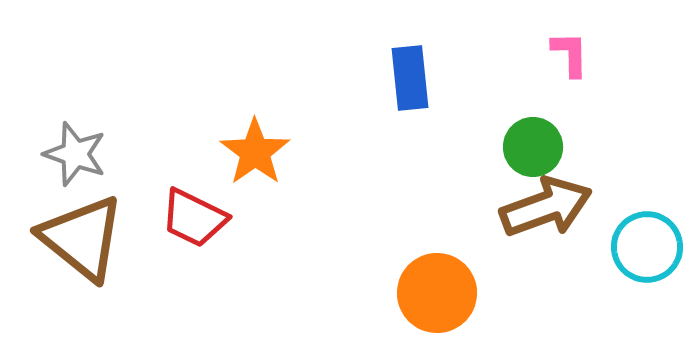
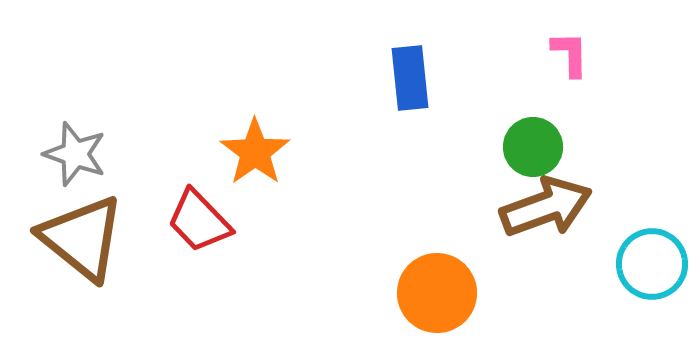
red trapezoid: moved 5 px right, 3 px down; rotated 20 degrees clockwise
cyan circle: moved 5 px right, 17 px down
